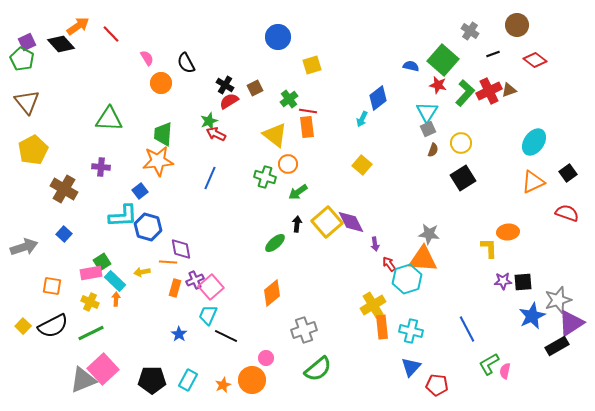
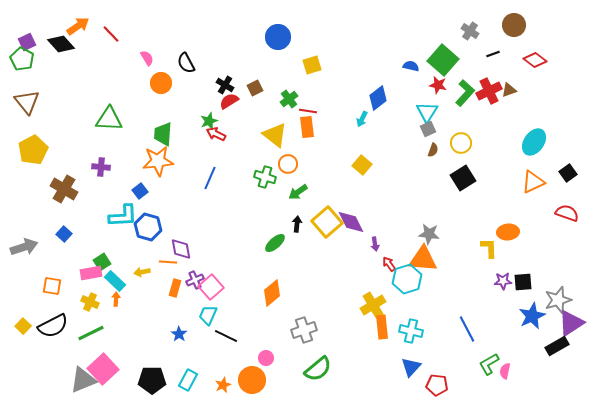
brown circle at (517, 25): moved 3 px left
